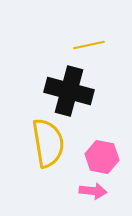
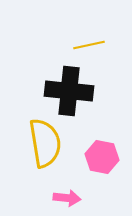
black cross: rotated 9 degrees counterclockwise
yellow semicircle: moved 3 px left
pink arrow: moved 26 px left, 7 px down
